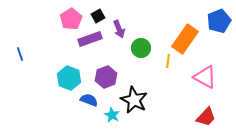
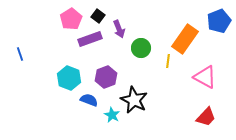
black square: rotated 24 degrees counterclockwise
